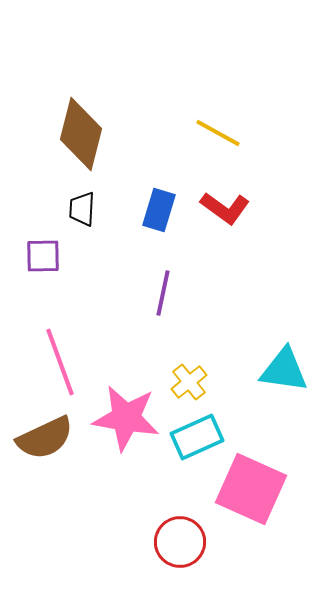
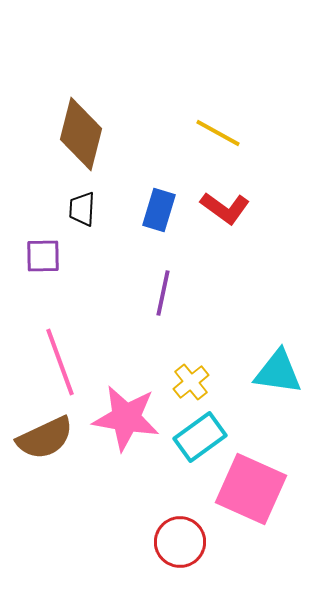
cyan triangle: moved 6 px left, 2 px down
yellow cross: moved 2 px right
cyan rectangle: moved 3 px right; rotated 12 degrees counterclockwise
